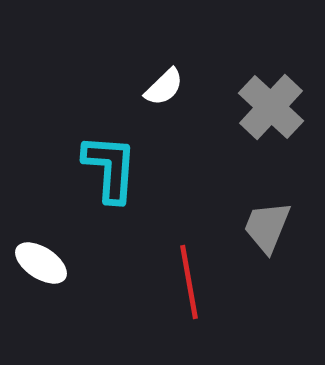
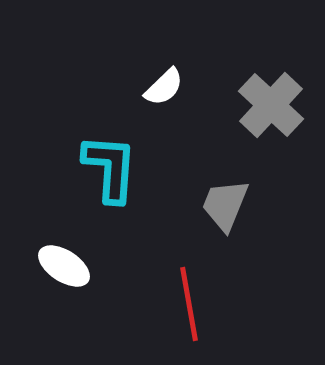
gray cross: moved 2 px up
gray trapezoid: moved 42 px left, 22 px up
white ellipse: moved 23 px right, 3 px down
red line: moved 22 px down
